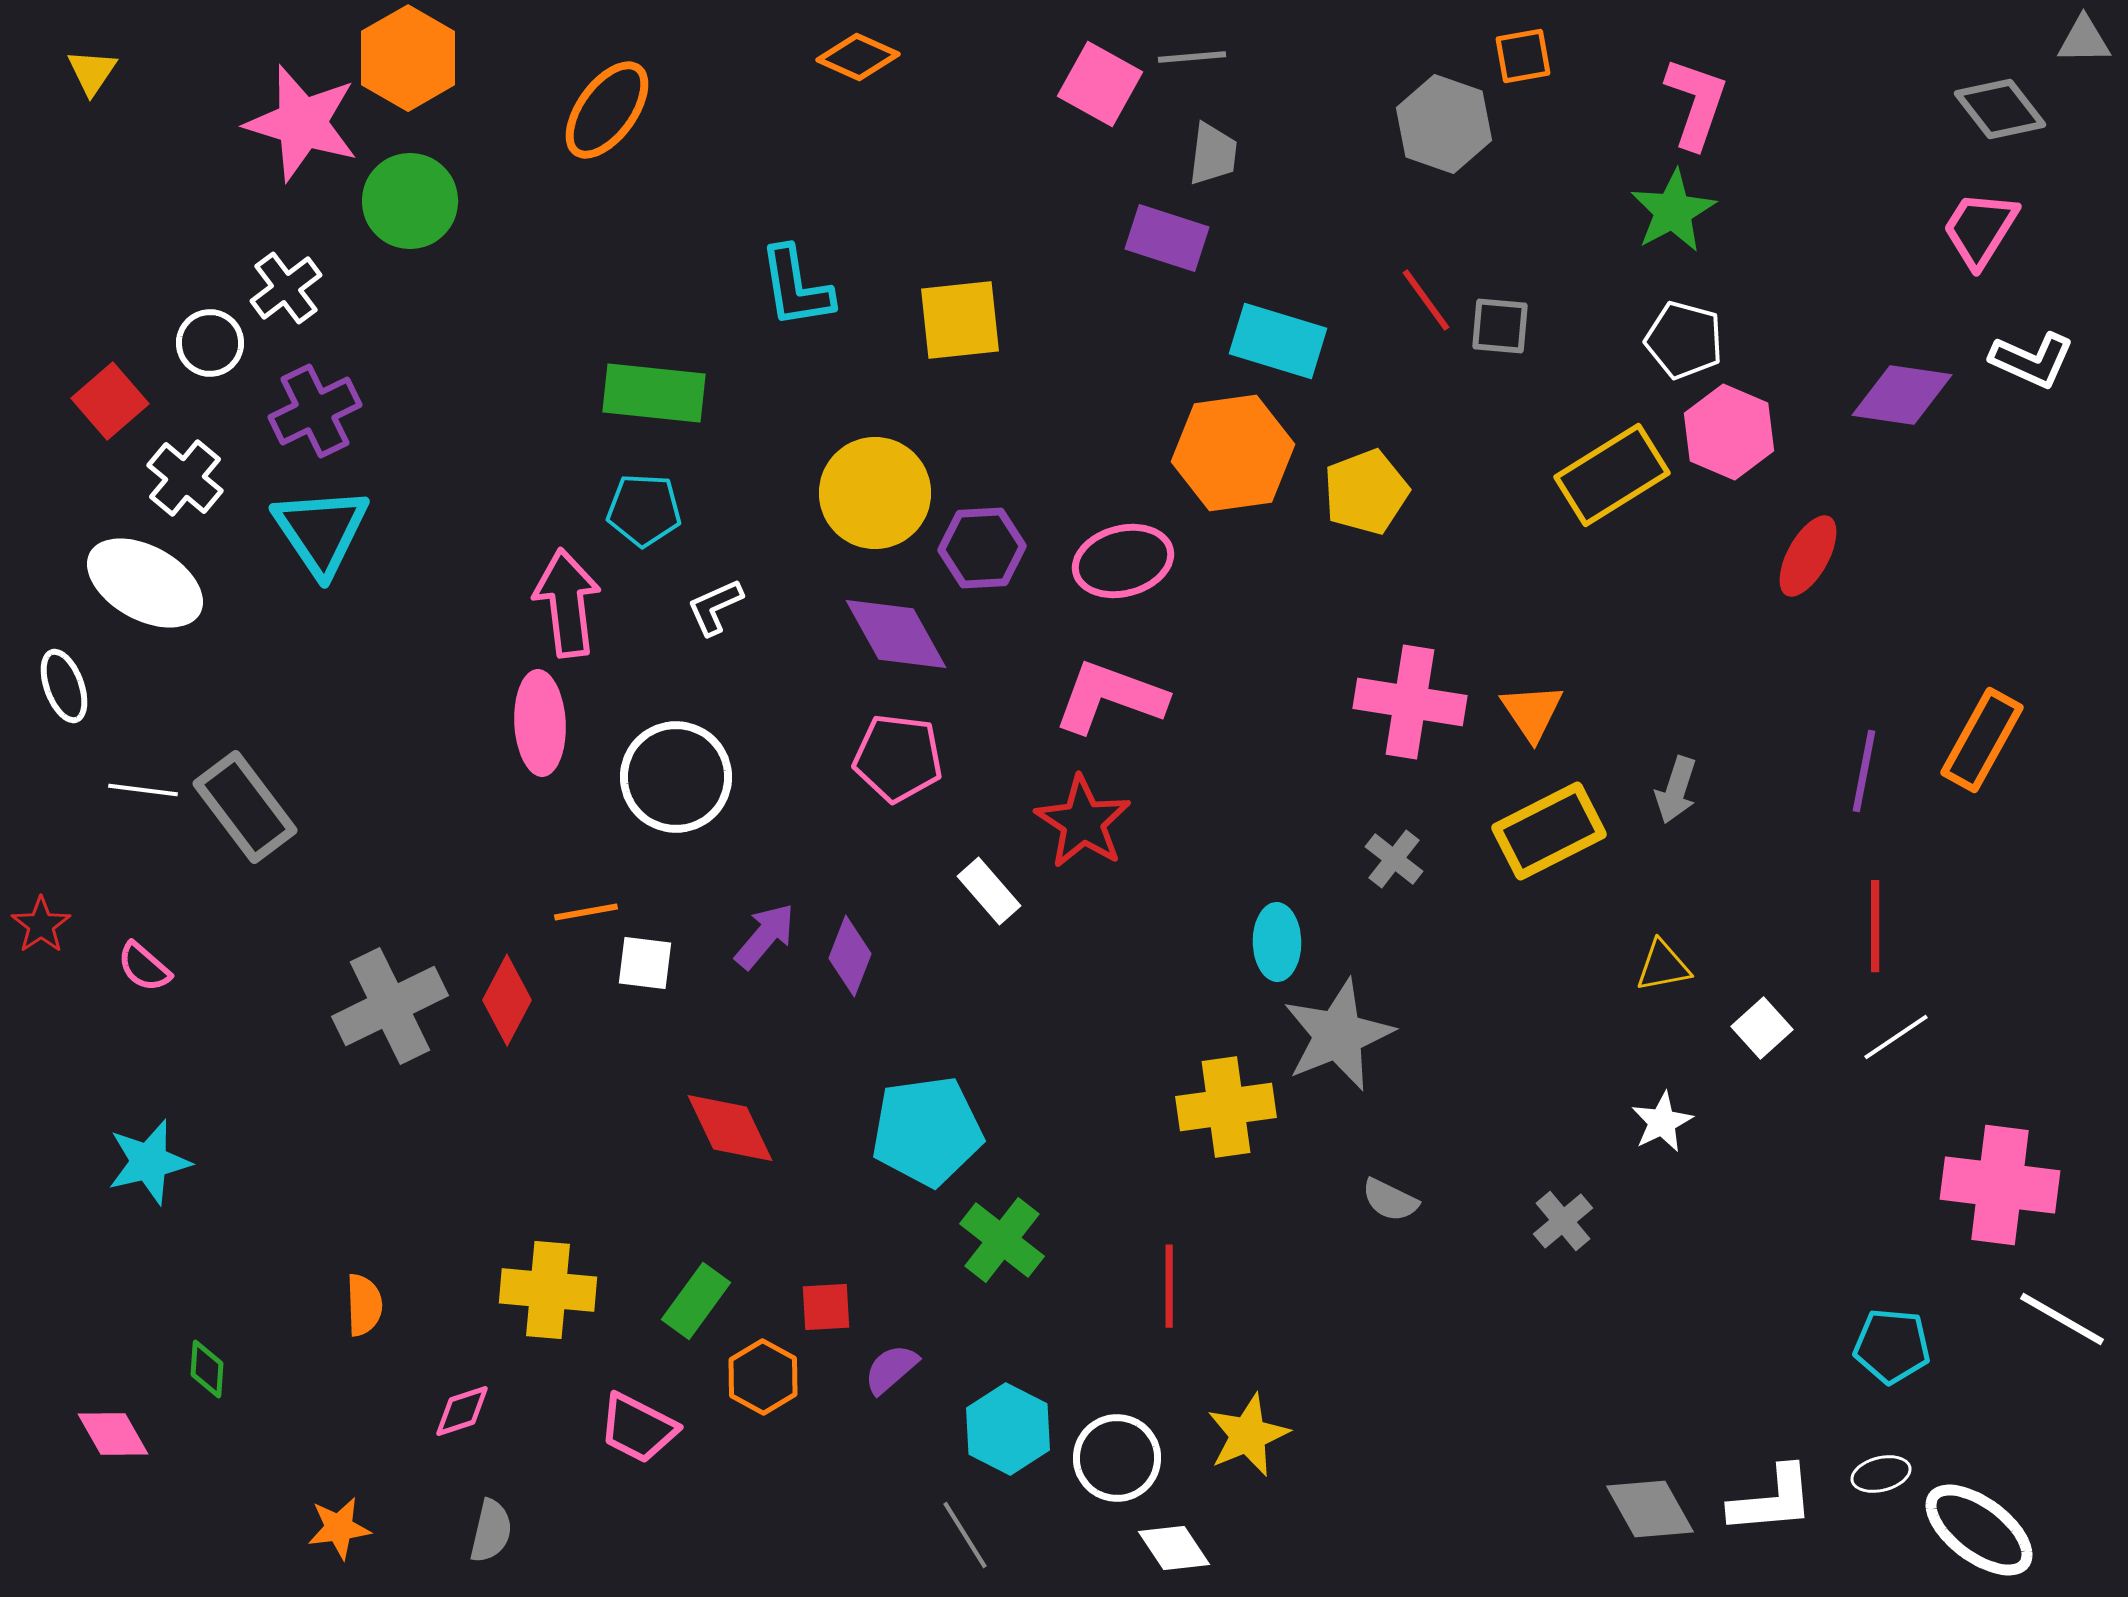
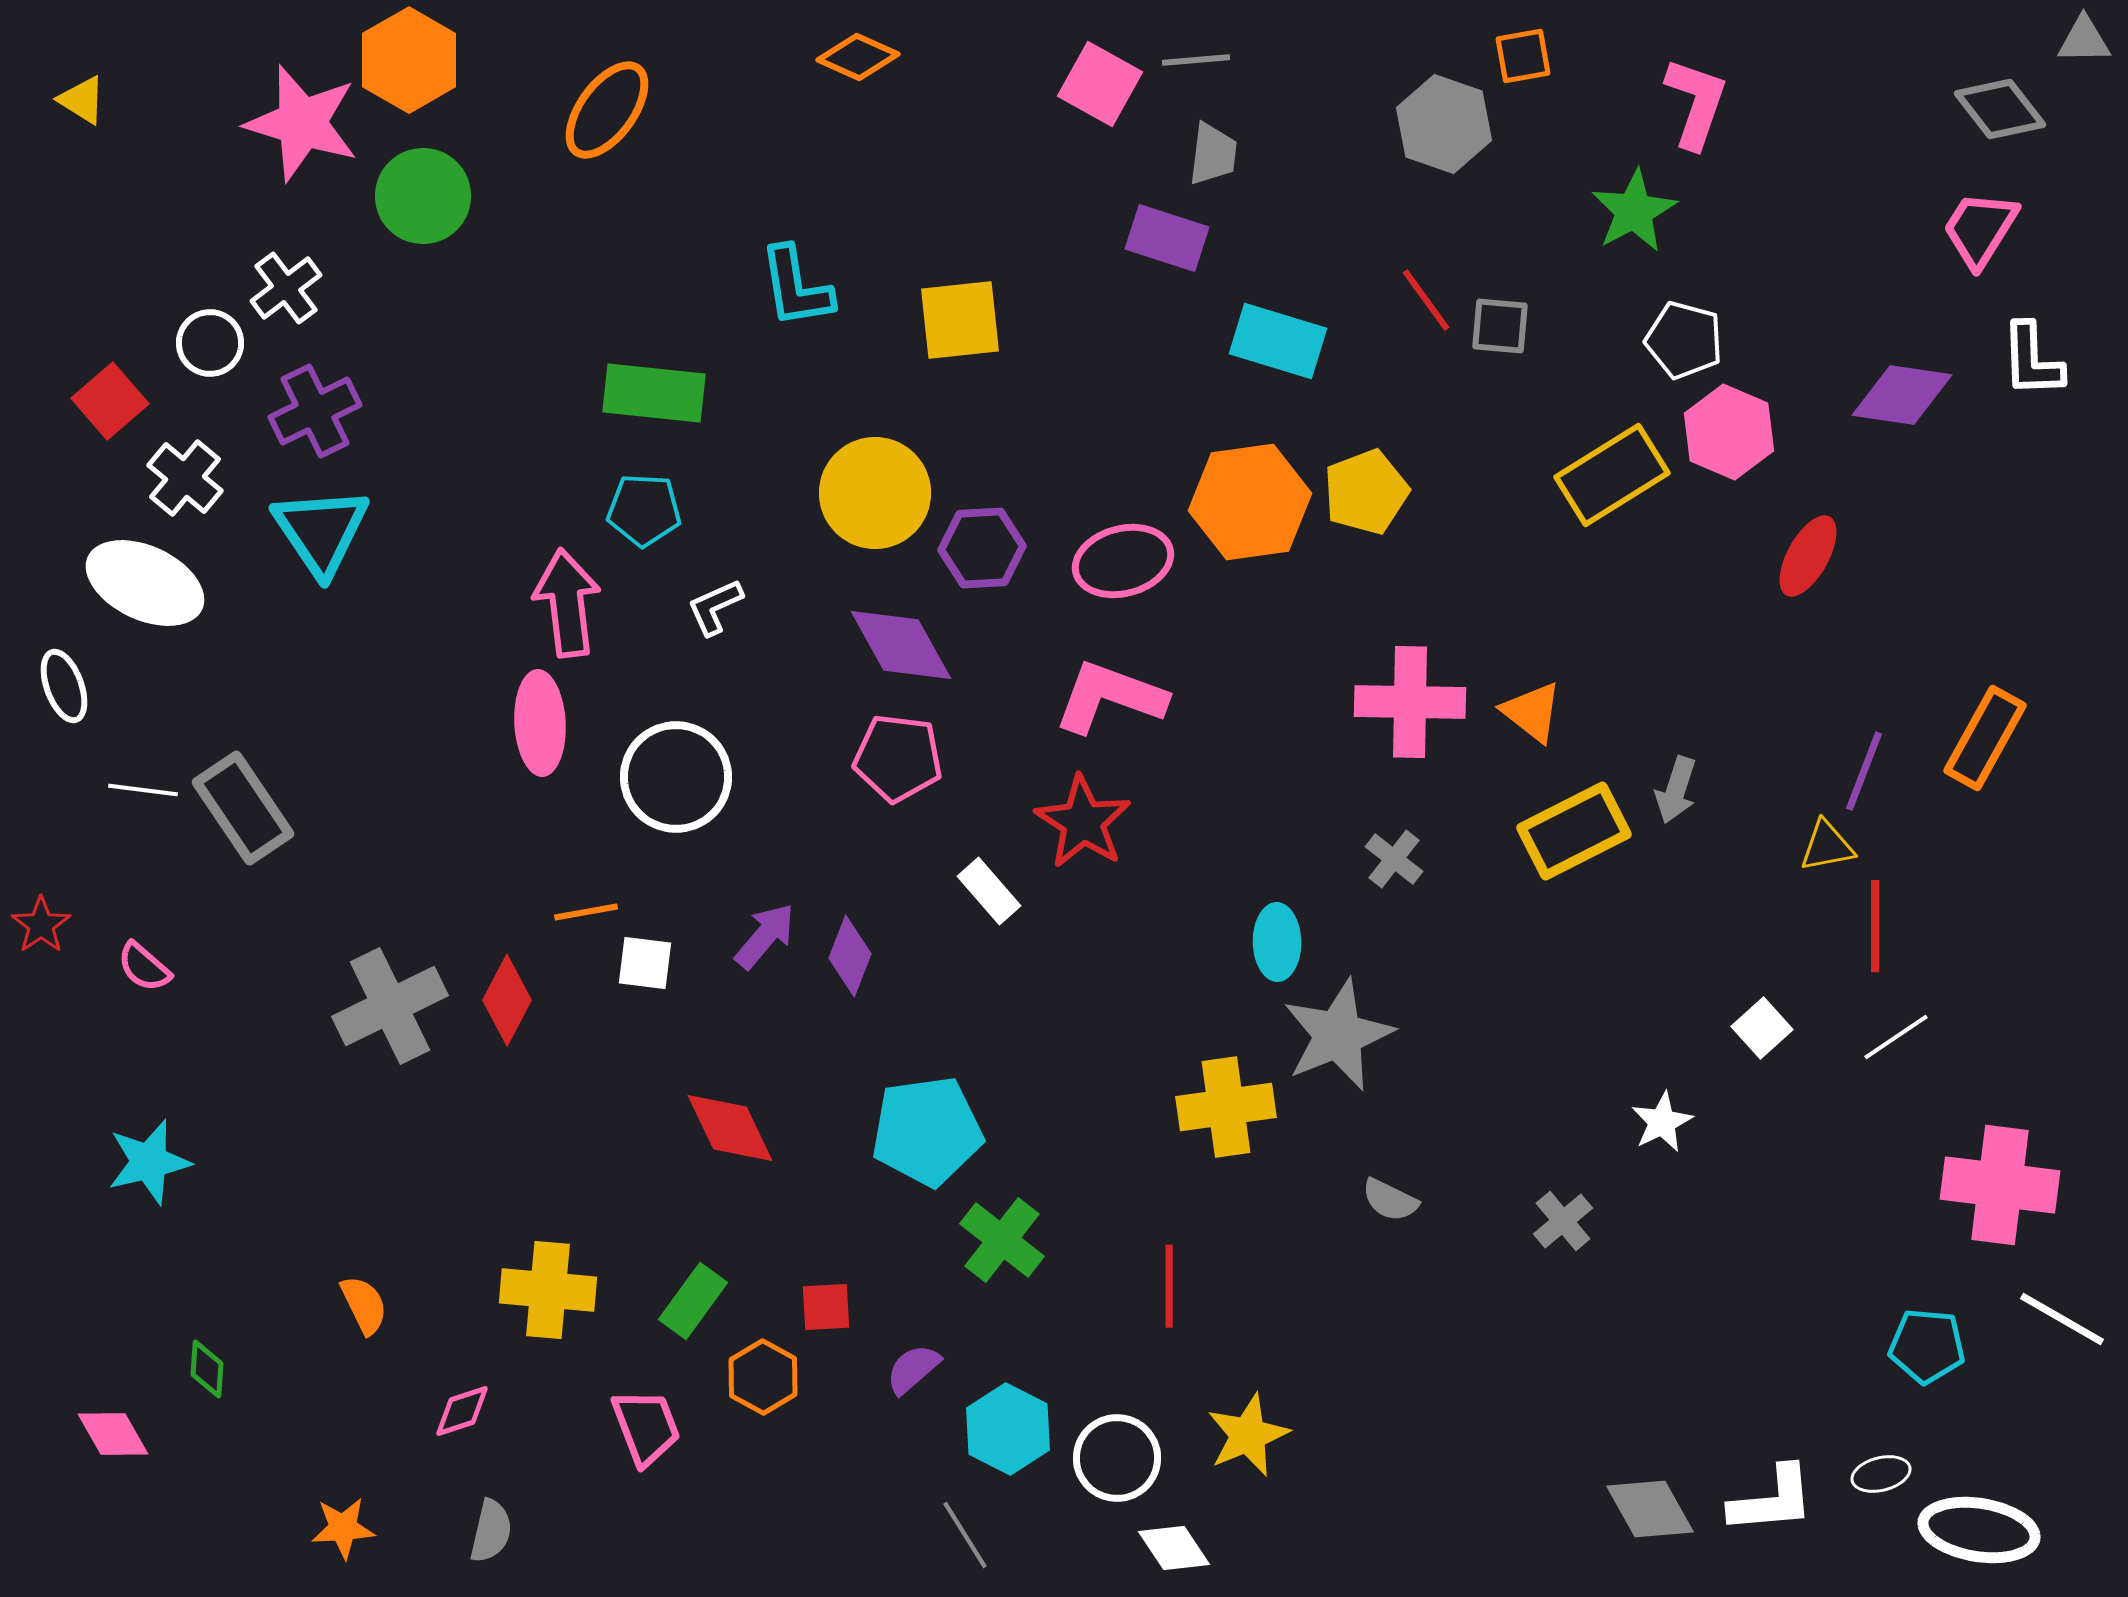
gray line at (1192, 57): moved 4 px right, 3 px down
orange hexagon at (408, 58): moved 1 px right, 2 px down
yellow triangle at (92, 72): moved 10 px left, 28 px down; rotated 32 degrees counterclockwise
green circle at (410, 201): moved 13 px right, 5 px up
green star at (1673, 211): moved 39 px left
white L-shape at (2032, 360): rotated 64 degrees clockwise
orange hexagon at (1233, 453): moved 17 px right, 49 px down
white ellipse at (145, 583): rotated 4 degrees counterclockwise
purple diamond at (896, 634): moved 5 px right, 11 px down
pink cross at (1410, 702): rotated 8 degrees counterclockwise
orange triangle at (1532, 712): rotated 18 degrees counterclockwise
orange rectangle at (1982, 740): moved 3 px right, 2 px up
purple line at (1864, 771): rotated 10 degrees clockwise
gray rectangle at (245, 807): moved 2 px left, 1 px down; rotated 3 degrees clockwise
yellow rectangle at (1549, 831): moved 25 px right
yellow triangle at (1663, 966): moved 164 px right, 120 px up
green rectangle at (696, 1301): moved 3 px left
orange semicircle at (364, 1305): rotated 24 degrees counterclockwise
cyan pentagon at (1892, 1346): moved 35 px right
purple semicircle at (891, 1369): moved 22 px right
pink trapezoid at (638, 1428): moved 8 px right, 1 px up; rotated 138 degrees counterclockwise
orange star at (339, 1528): moved 4 px right; rotated 4 degrees clockwise
white ellipse at (1979, 1530): rotated 28 degrees counterclockwise
